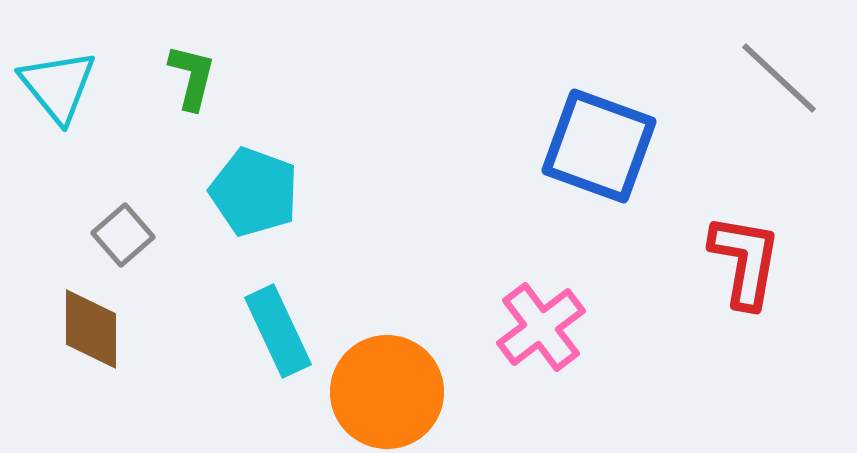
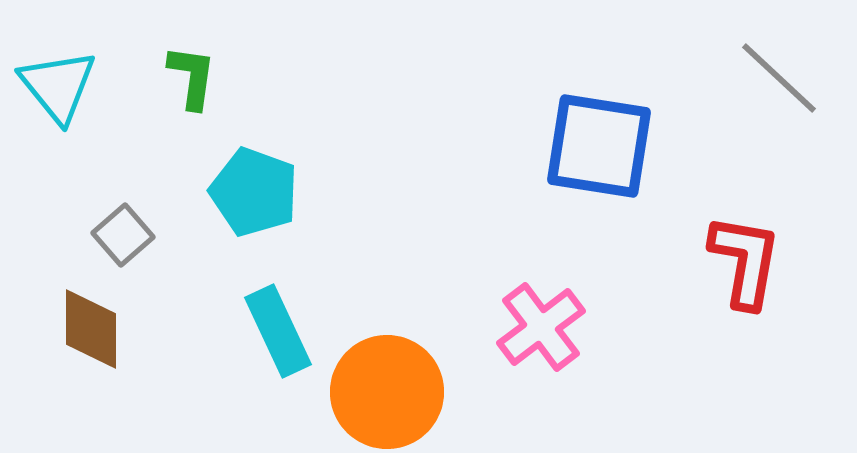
green L-shape: rotated 6 degrees counterclockwise
blue square: rotated 11 degrees counterclockwise
